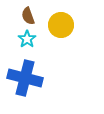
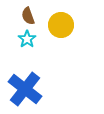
blue cross: moved 11 px down; rotated 24 degrees clockwise
